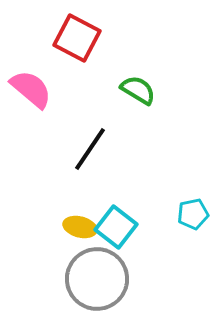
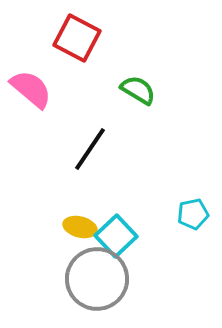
cyan square: moved 9 px down; rotated 9 degrees clockwise
